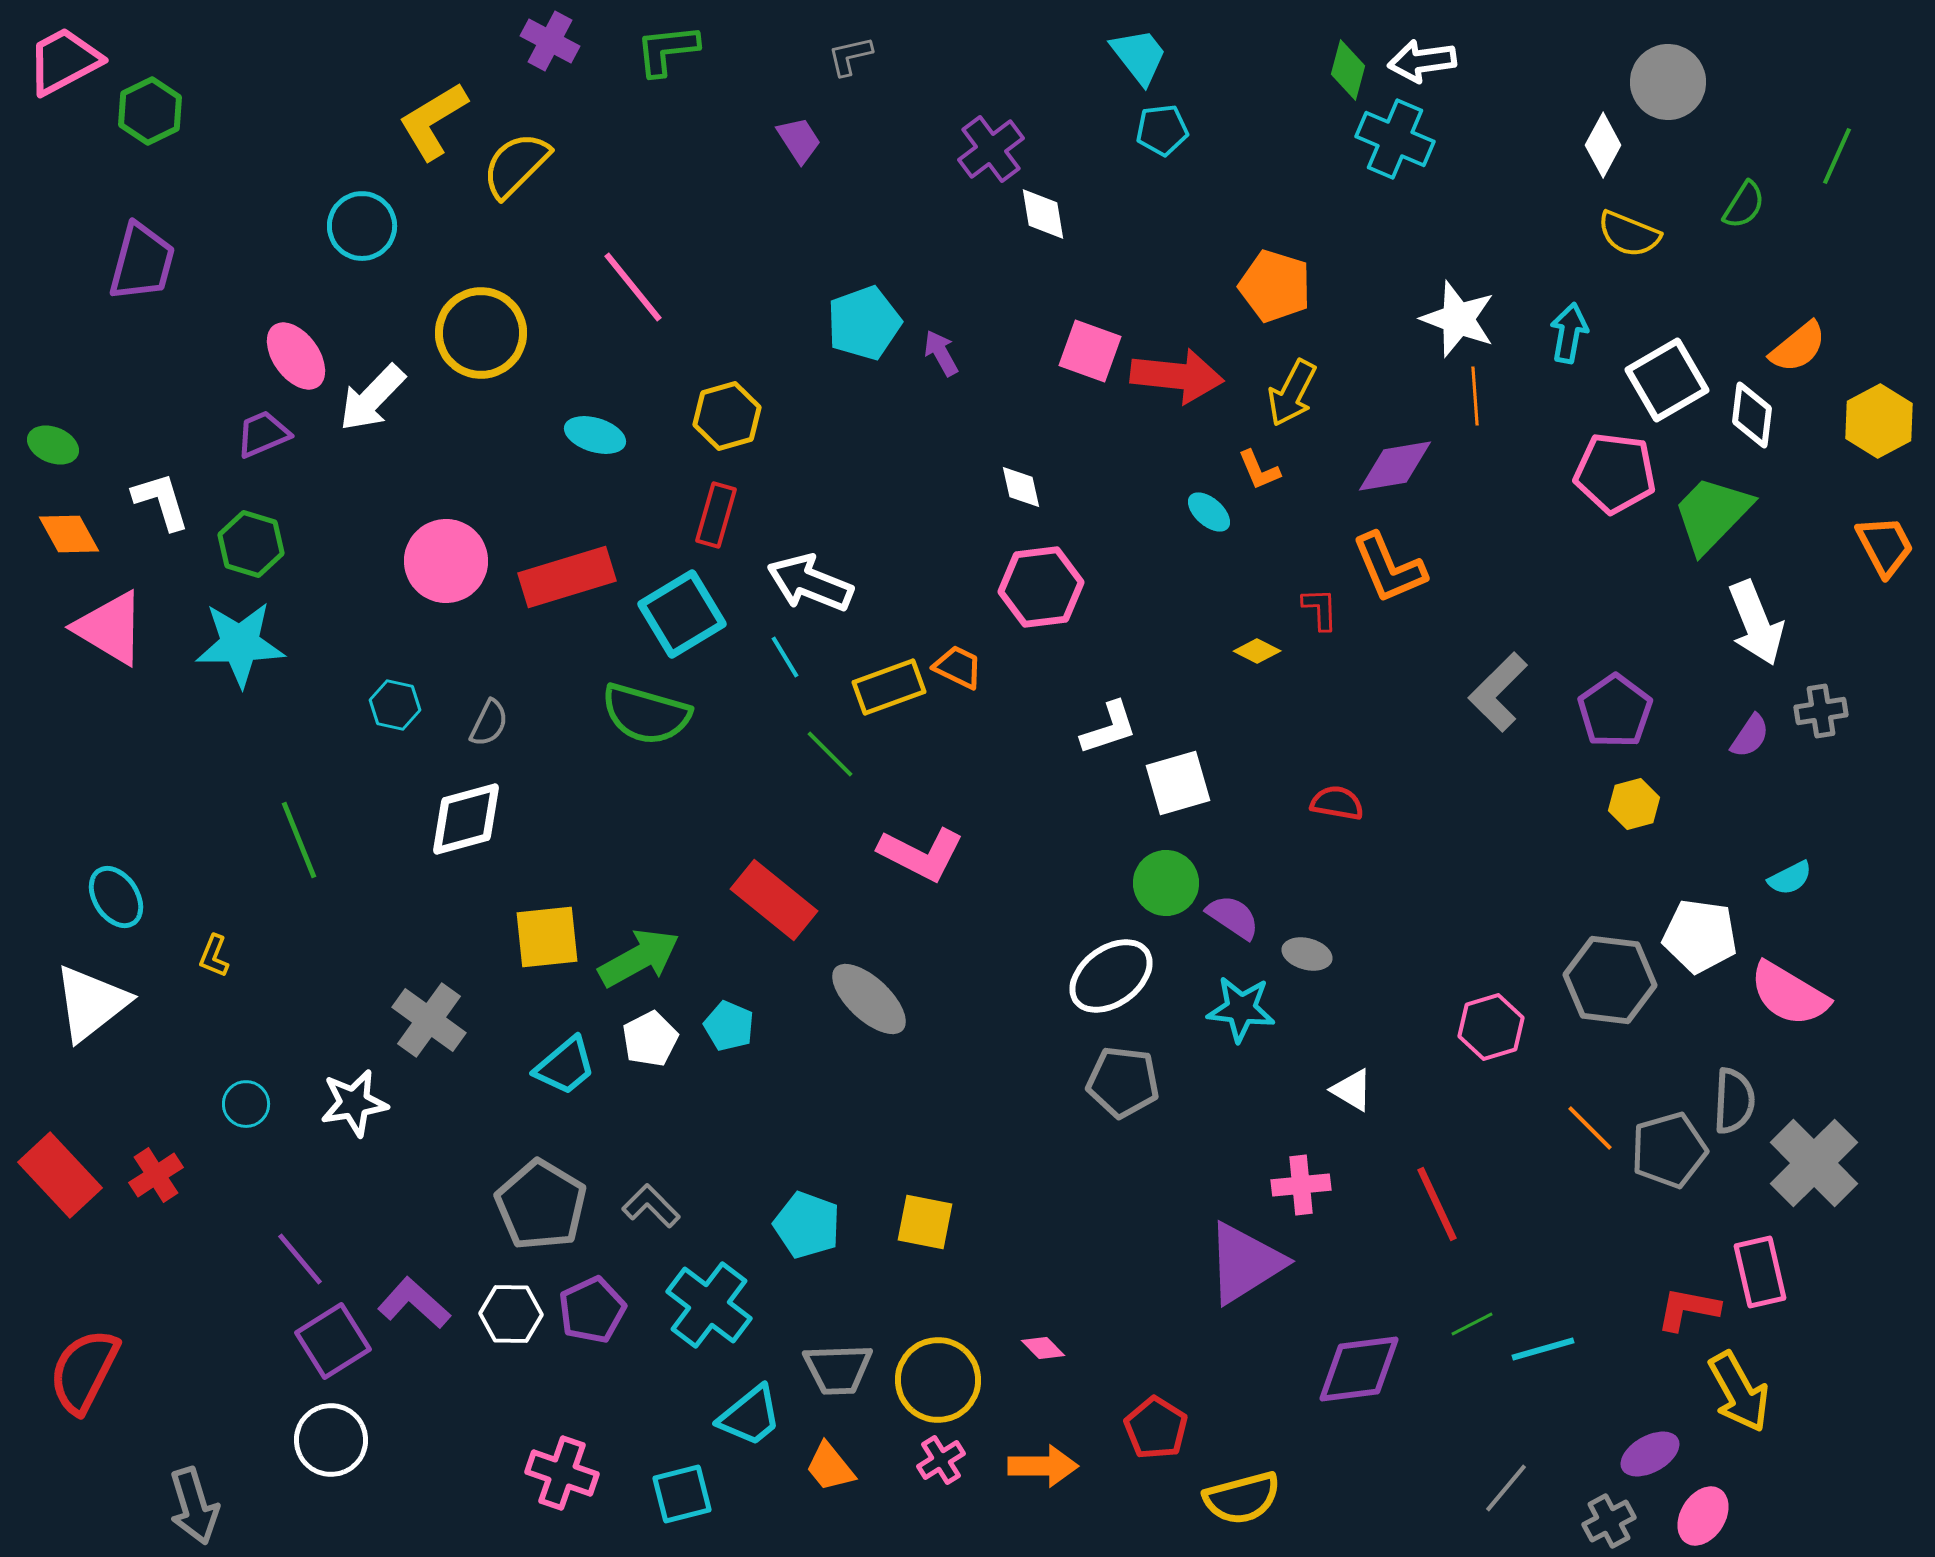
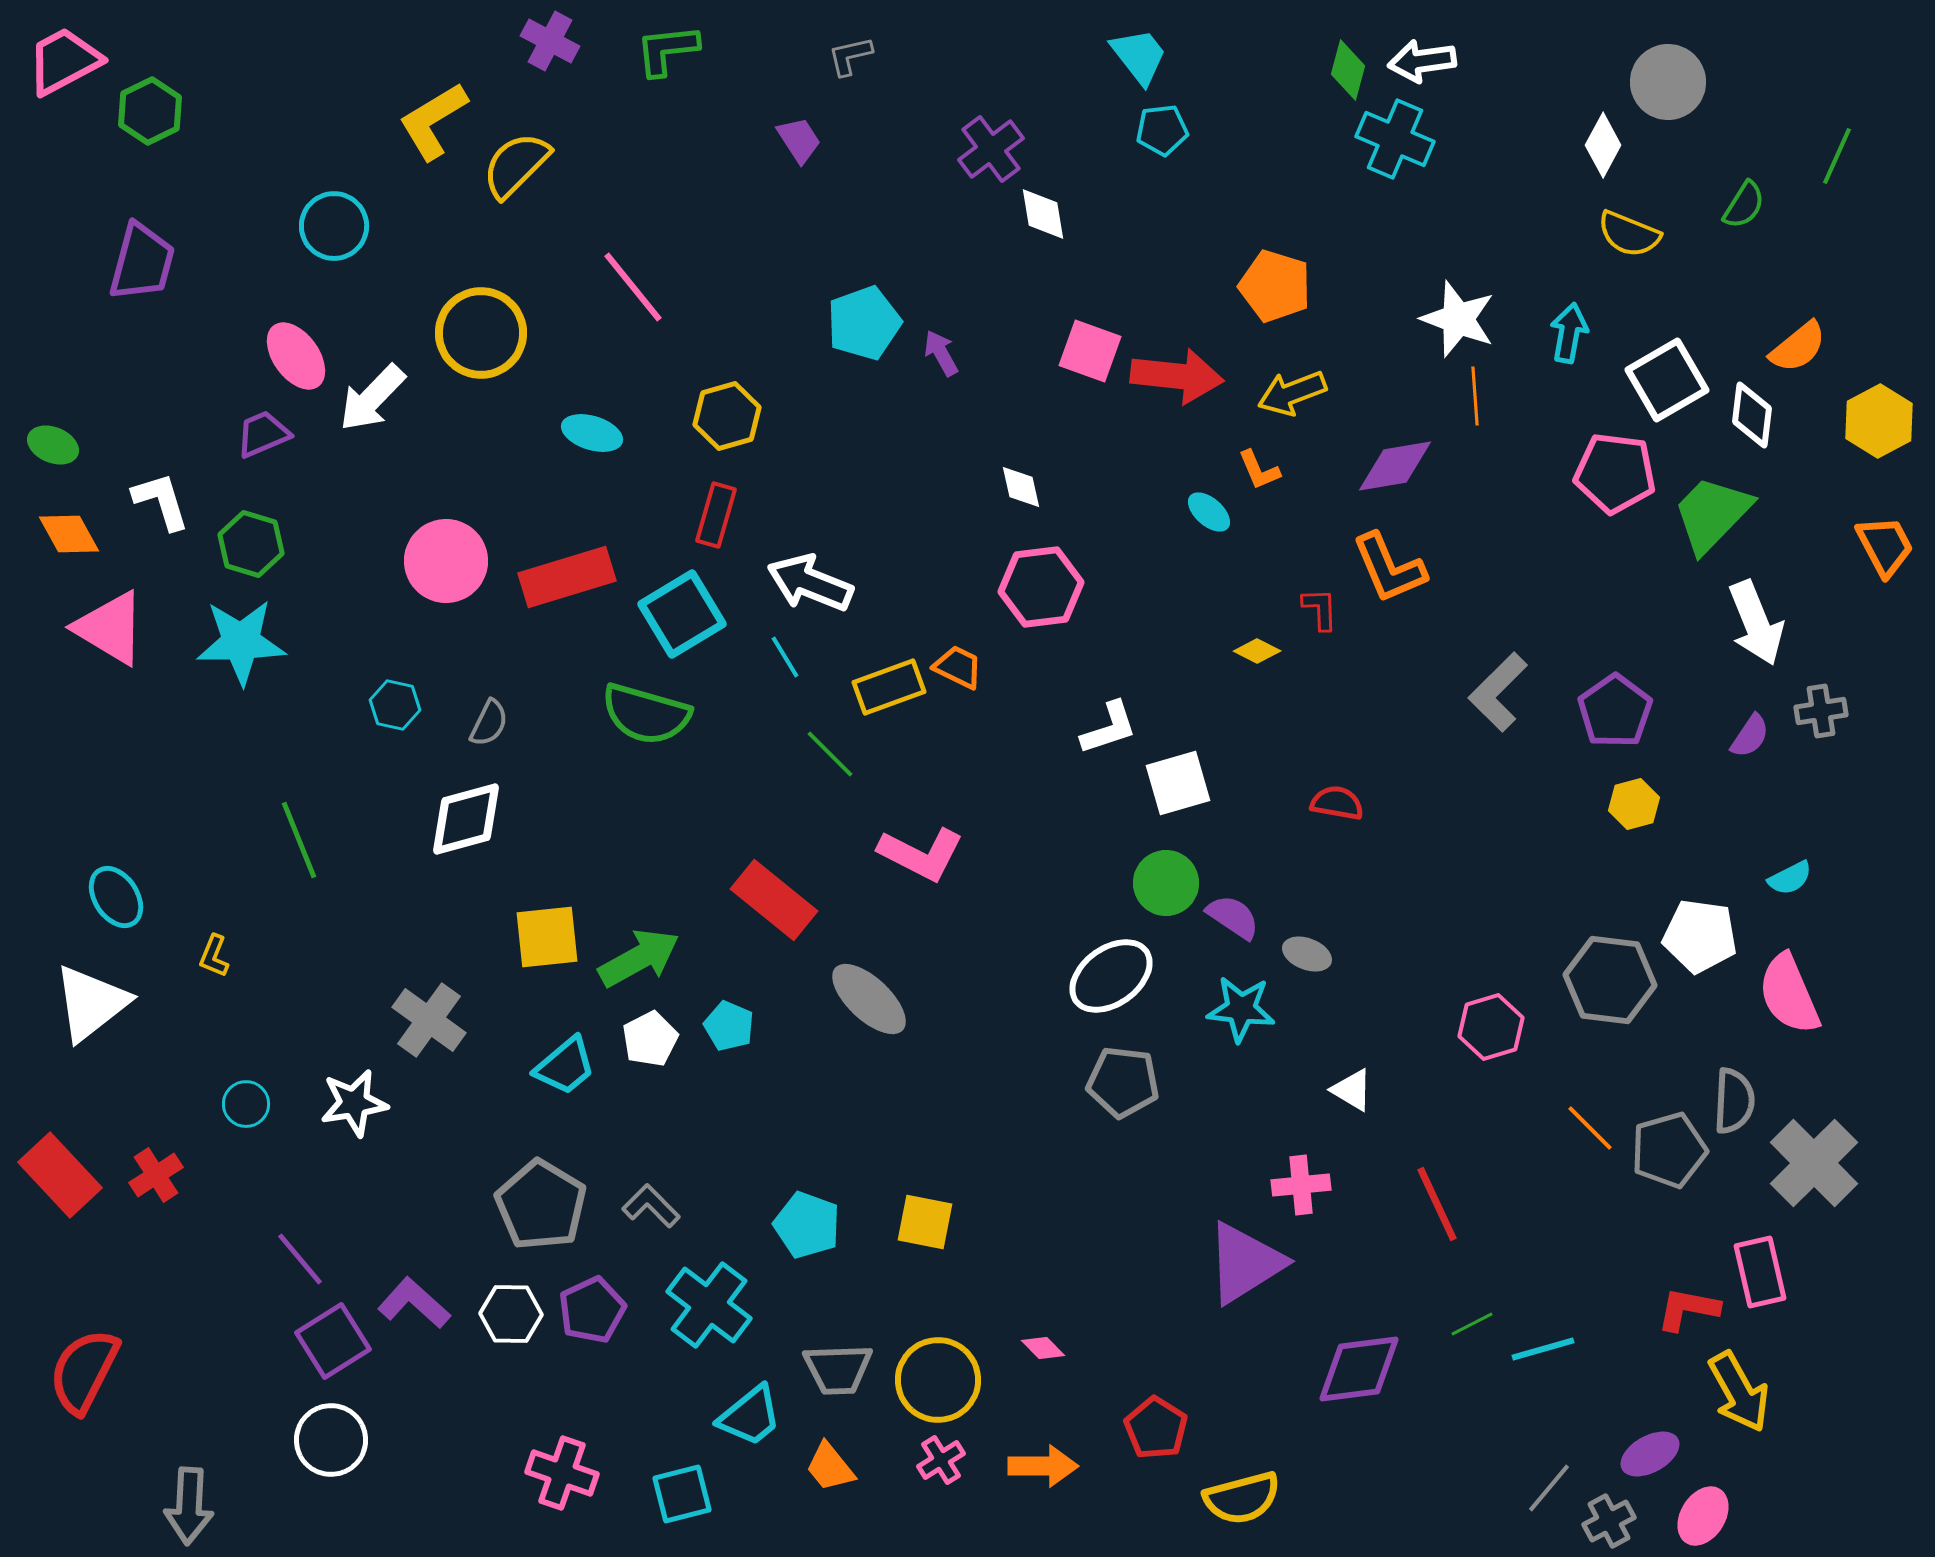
cyan circle at (362, 226): moved 28 px left
yellow arrow at (1292, 393): rotated 42 degrees clockwise
cyan ellipse at (595, 435): moved 3 px left, 2 px up
cyan star at (240, 644): moved 1 px right, 2 px up
gray ellipse at (1307, 954): rotated 6 degrees clockwise
pink semicircle at (1789, 994): rotated 36 degrees clockwise
gray line at (1506, 1488): moved 43 px right
gray arrow at (194, 1506): moved 5 px left; rotated 20 degrees clockwise
